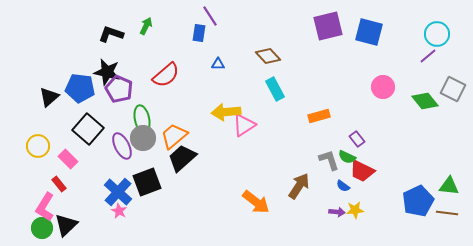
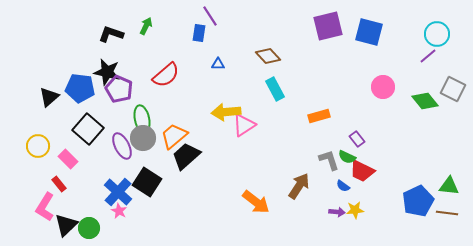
black trapezoid at (182, 158): moved 4 px right, 2 px up
black square at (147, 182): rotated 36 degrees counterclockwise
green circle at (42, 228): moved 47 px right
